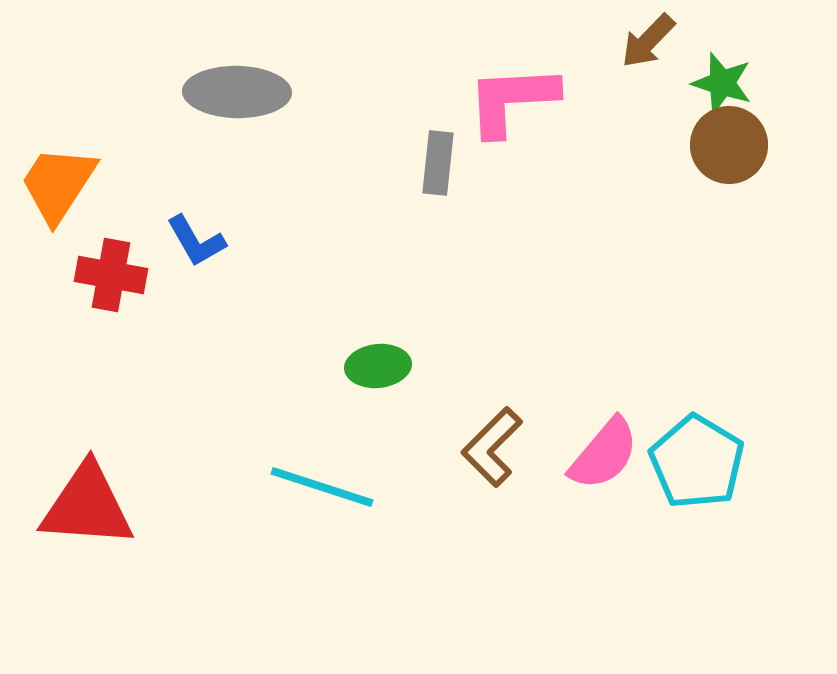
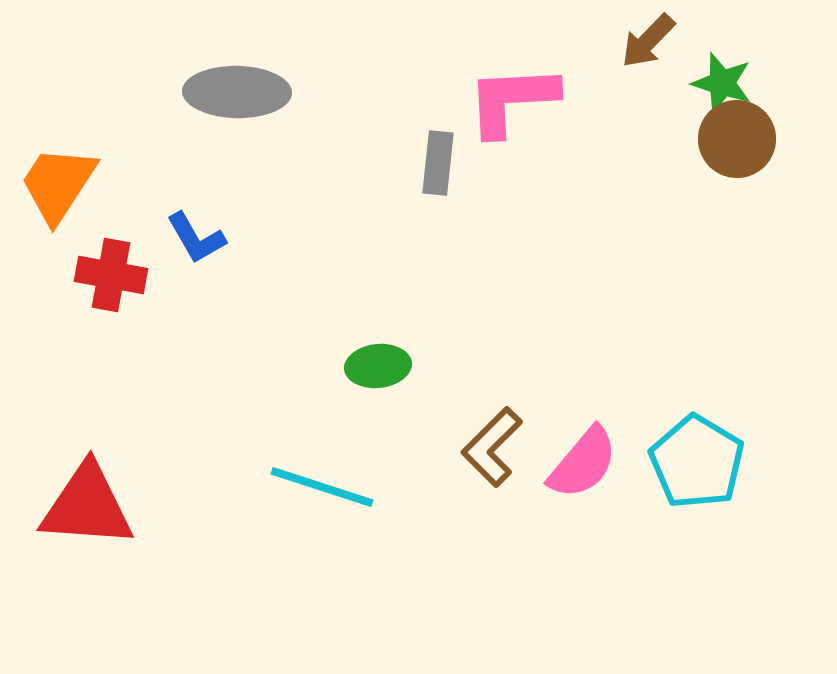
brown circle: moved 8 px right, 6 px up
blue L-shape: moved 3 px up
pink semicircle: moved 21 px left, 9 px down
